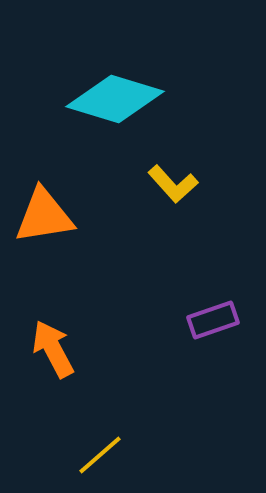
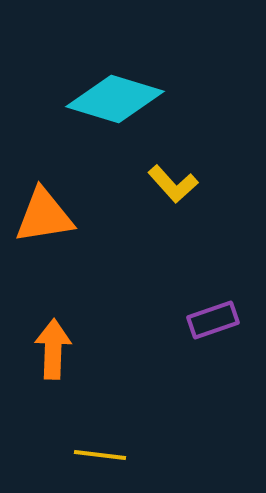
orange arrow: rotated 30 degrees clockwise
yellow line: rotated 48 degrees clockwise
